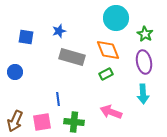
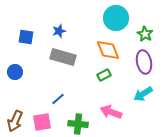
gray rectangle: moved 9 px left
green rectangle: moved 2 px left, 1 px down
cyan arrow: rotated 60 degrees clockwise
blue line: rotated 56 degrees clockwise
green cross: moved 4 px right, 2 px down
